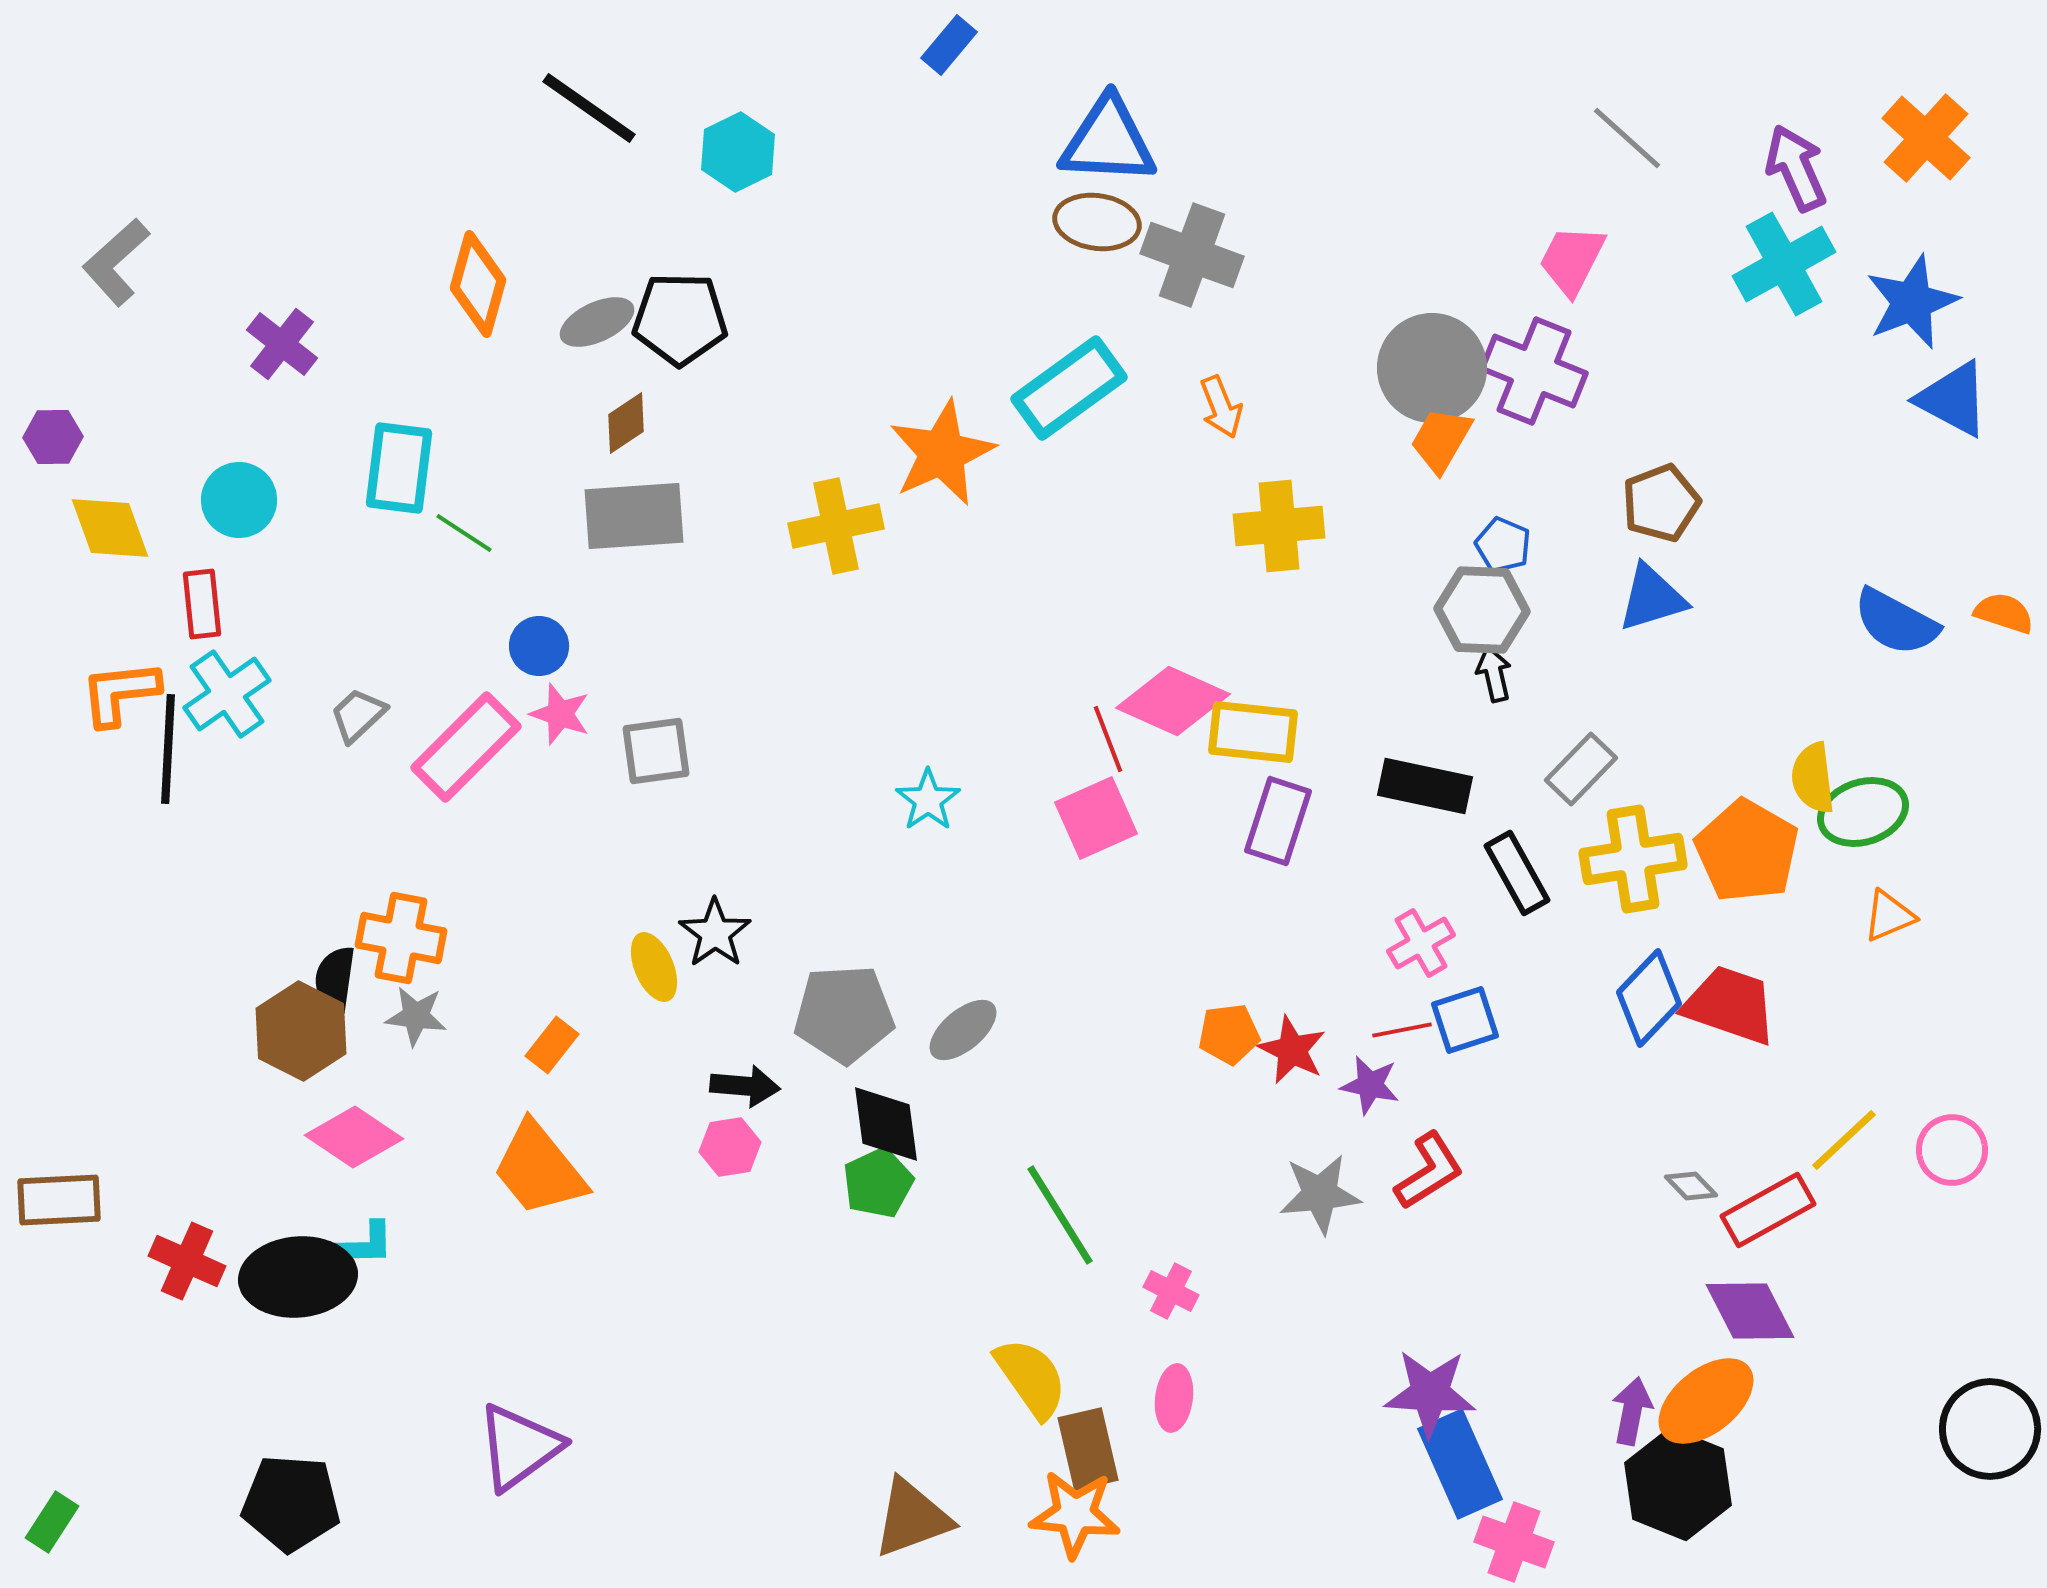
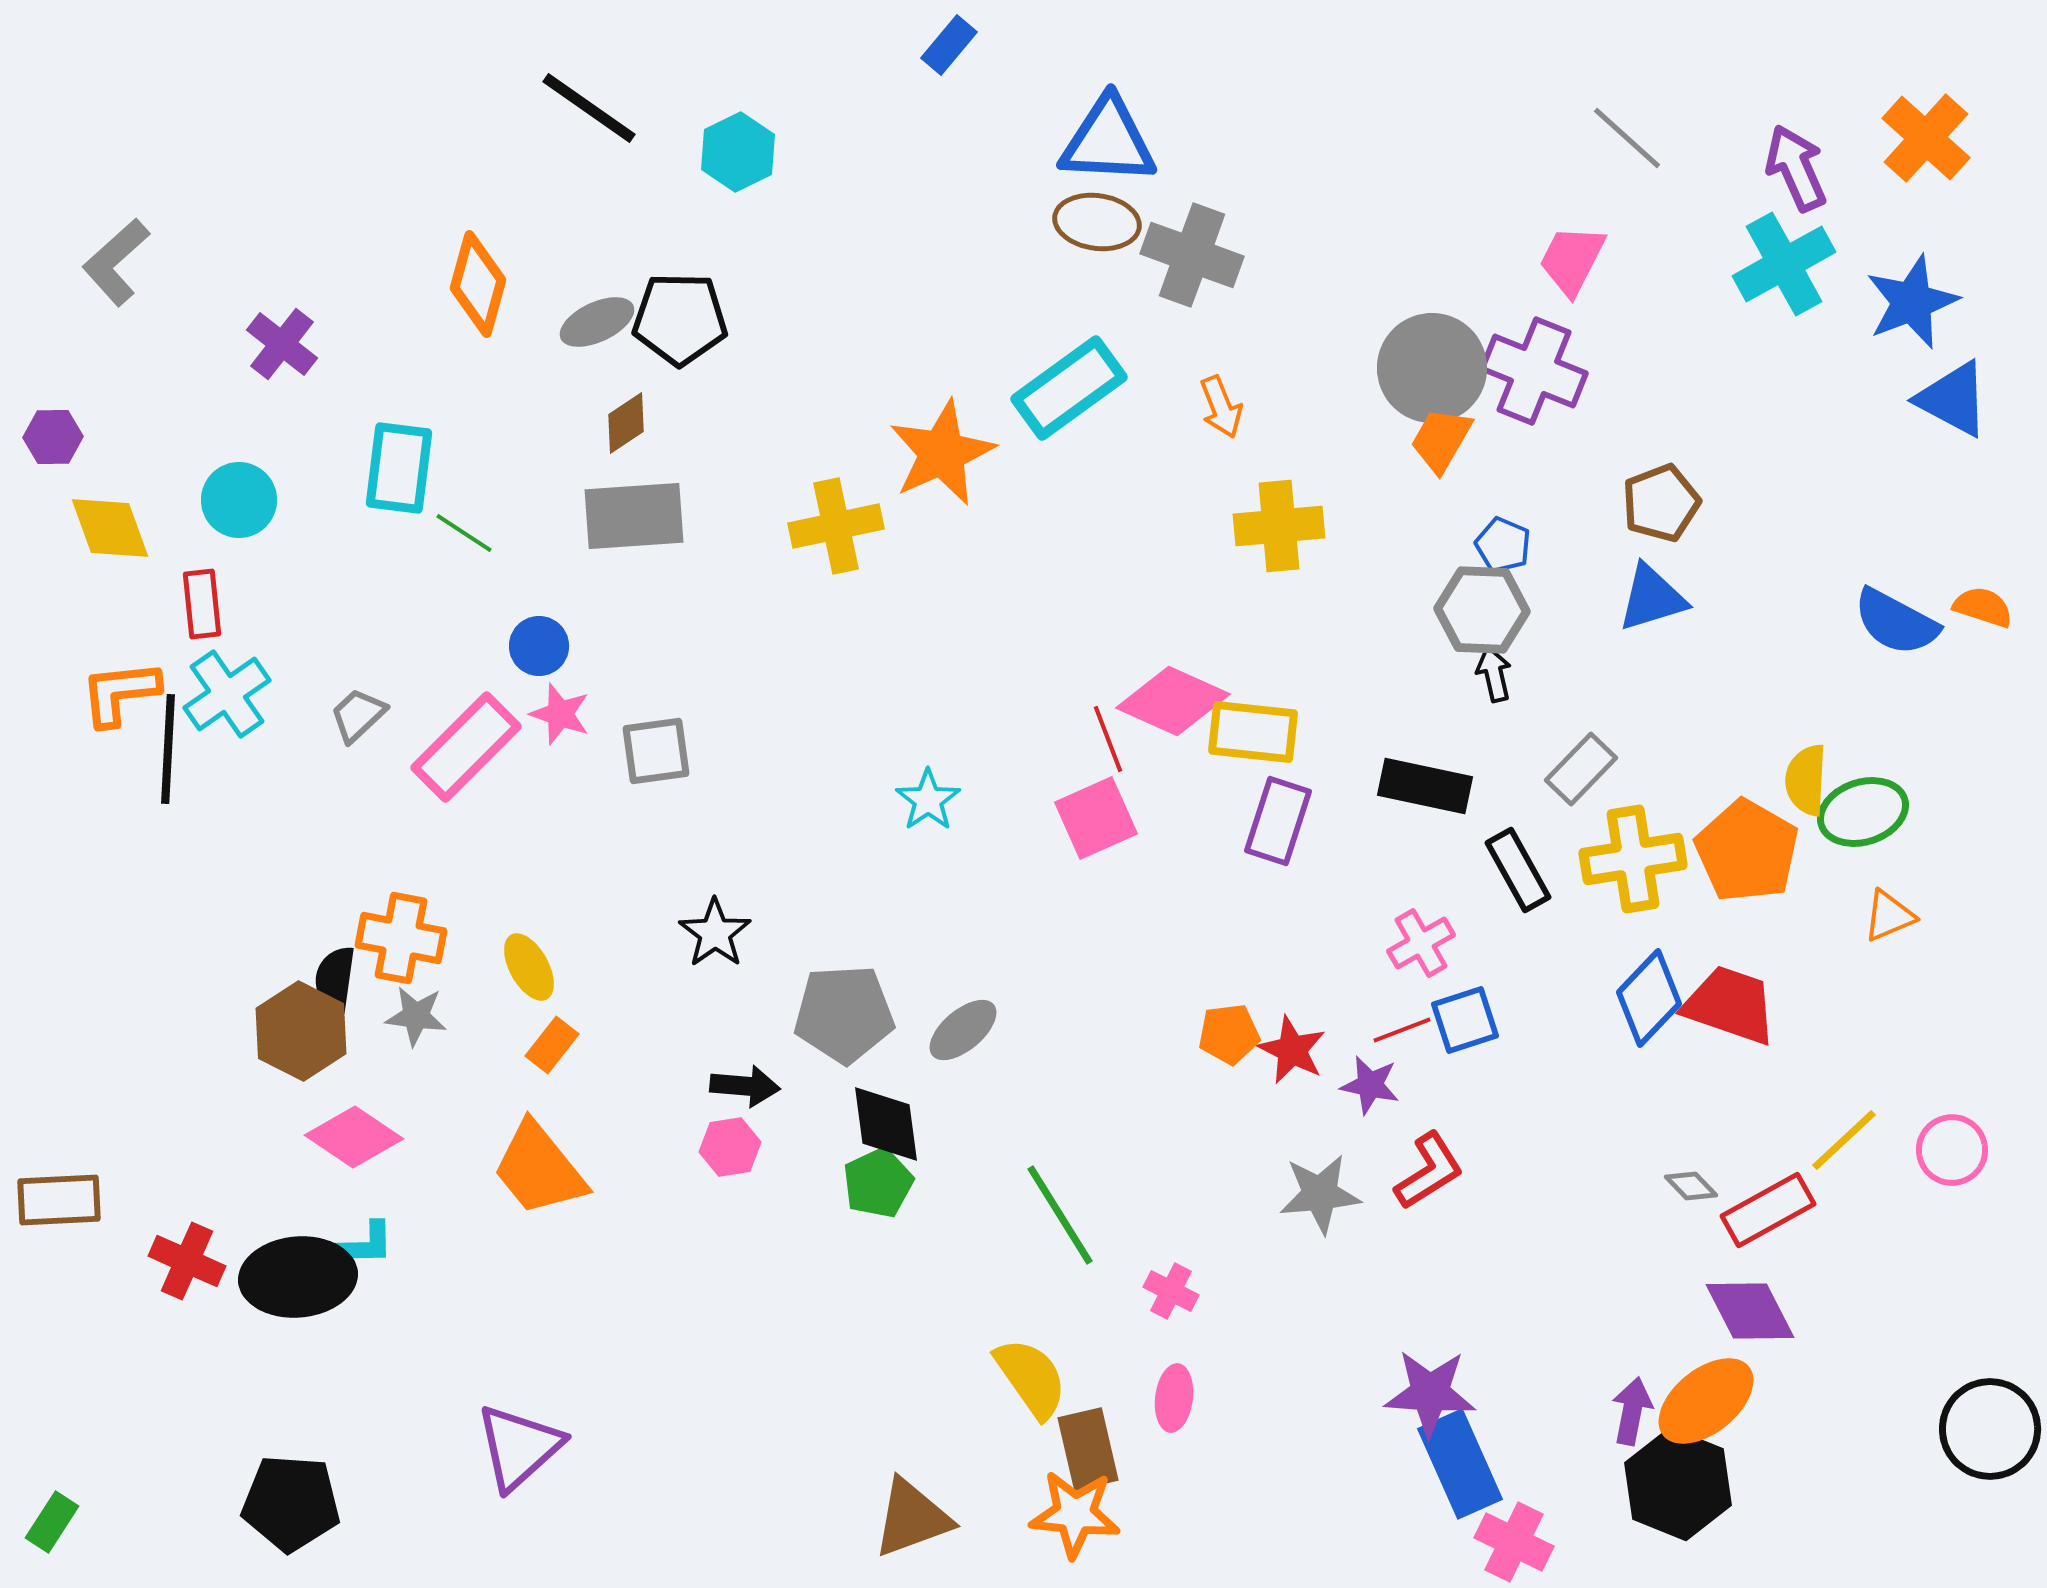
orange semicircle at (2004, 613): moved 21 px left, 6 px up
yellow semicircle at (1813, 778): moved 7 px left, 2 px down; rotated 10 degrees clockwise
black rectangle at (1517, 873): moved 1 px right, 3 px up
yellow ellipse at (654, 967): moved 125 px left; rotated 6 degrees counterclockwise
red line at (1402, 1030): rotated 10 degrees counterclockwise
purple triangle at (519, 1447): rotated 6 degrees counterclockwise
pink cross at (1514, 1542): rotated 6 degrees clockwise
